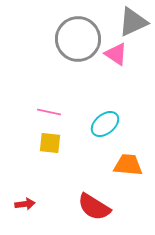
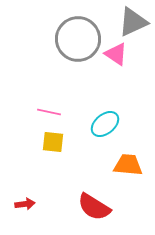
yellow square: moved 3 px right, 1 px up
